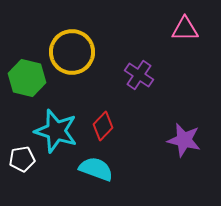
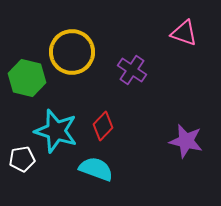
pink triangle: moved 1 px left, 4 px down; rotated 20 degrees clockwise
purple cross: moved 7 px left, 5 px up
purple star: moved 2 px right, 1 px down
